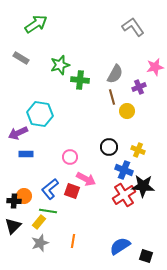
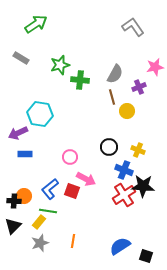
blue rectangle: moved 1 px left
